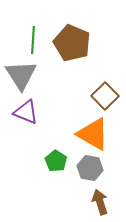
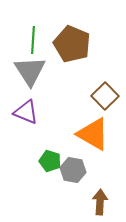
brown pentagon: moved 1 px down
gray triangle: moved 9 px right, 4 px up
green pentagon: moved 6 px left; rotated 15 degrees counterclockwise
gray hexagon: moved 17 px left, 2 px down
brown arrow: rotated 20 degrees clockwise
